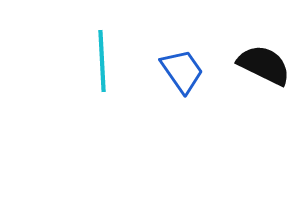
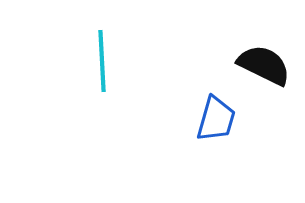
blue trapezoid: moved 34 px right, 48 px down; rotated 51 degrees clockwise
